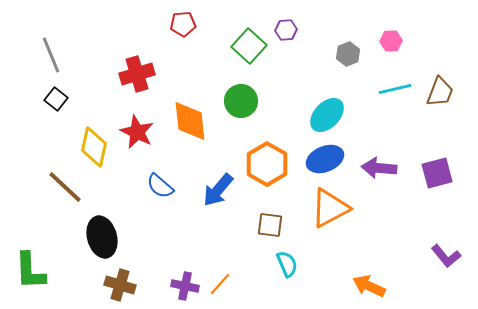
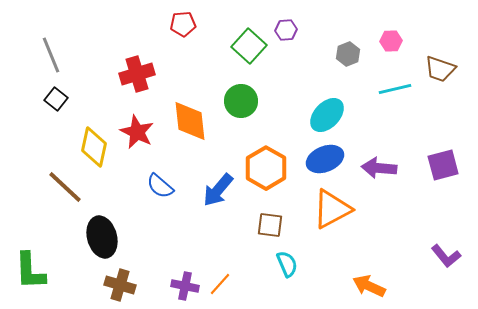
brown trapezoid: moved 23 px up; rotated 88 degrees clockwise
orange hexagon: moved 1 px left, 4 px down
purple square: moved 6 px right, 8 px up
orange triangle: moved 2 px right, 1 px down
